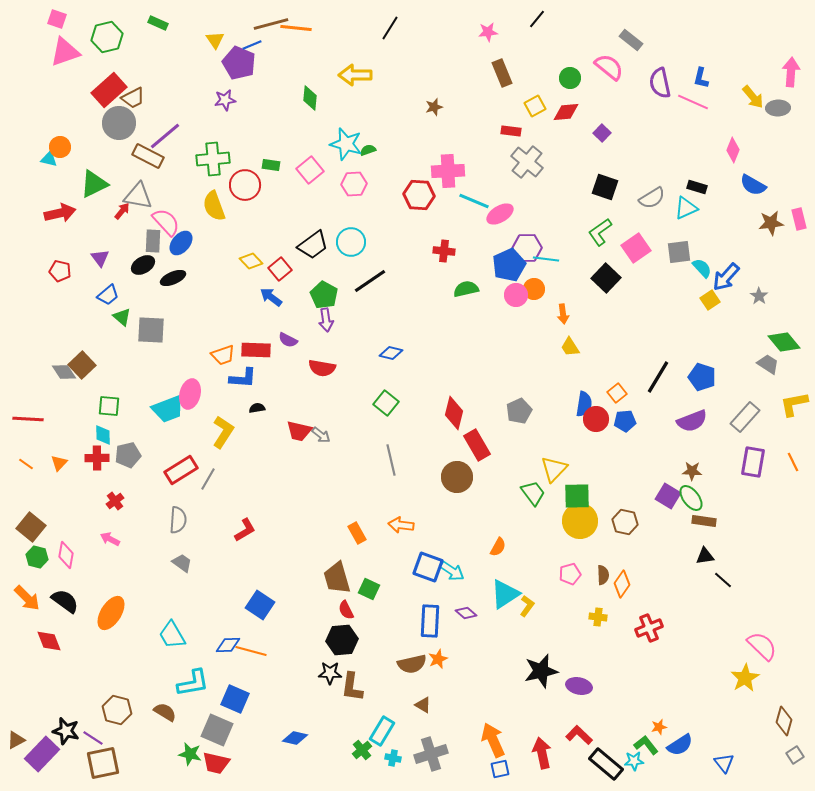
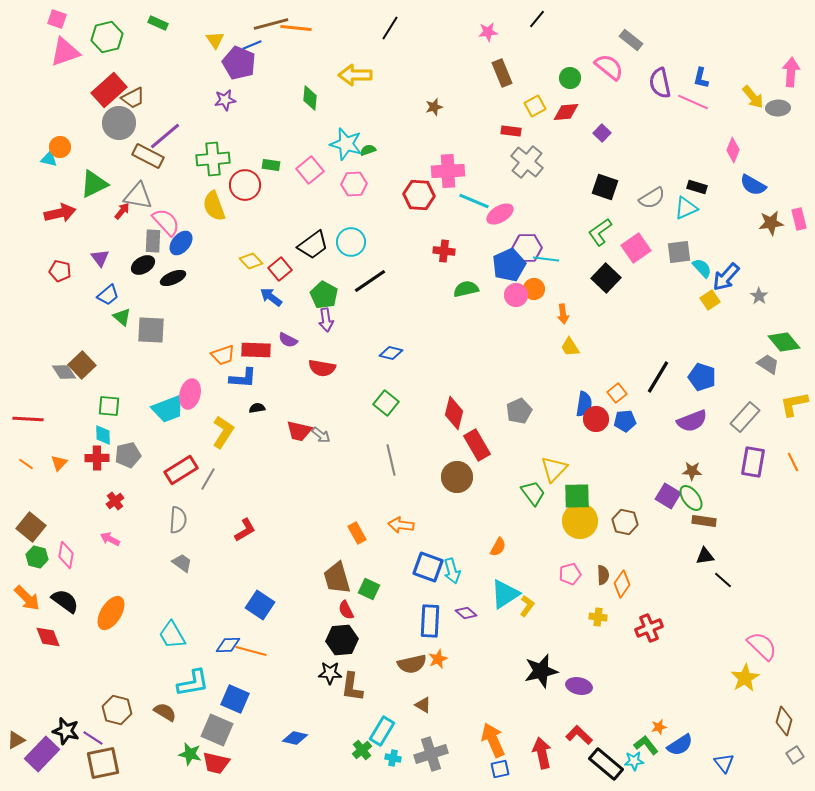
cyan arrow at (452, 571): rotated 40 degrees clockwise
red diamond at (49, 641): moved 1 px left, 4 px up
